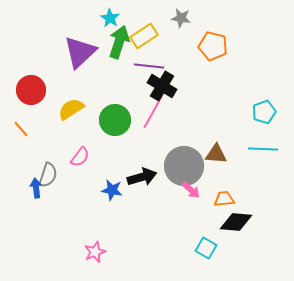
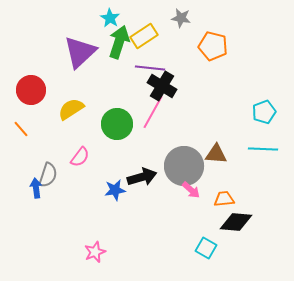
purple line: moved 1 px right, 2 px down
green circle: moved 2 px right, 4 px down
blue star: moved 3 px right; rotated 20 degrees counterclockwise
